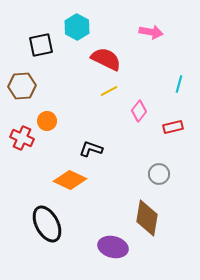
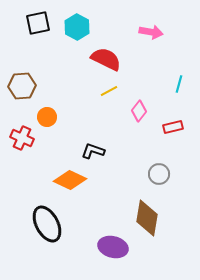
black square: moved 3 px left, 22 px up
orange circle: moved 4 px up
black L-shape: moved 2 px right, 2 px down
